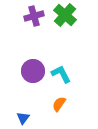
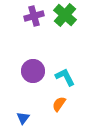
cyan L-shape: moved 4 px right, 3 px down
